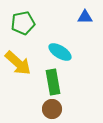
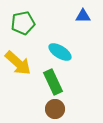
blue triangle: moved 2 px left, 1 px up
green rectangle: rotated 15 degrees counterclockwise
brown circle: moved 3 px right
